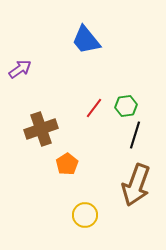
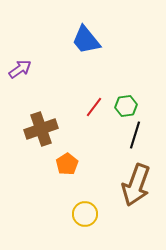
red line: moved 1 px up
yellow circle: moved 1 px up
